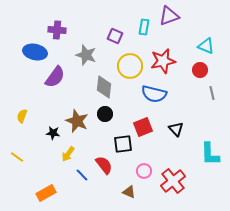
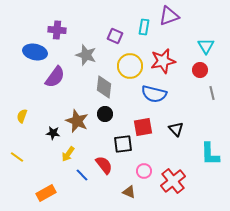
cyan triangle: rotated 36 degrees clockwise
red square: rotated 12 degrees clockwise
